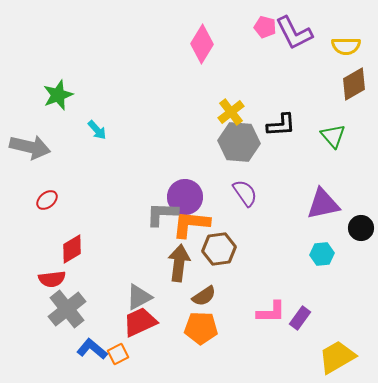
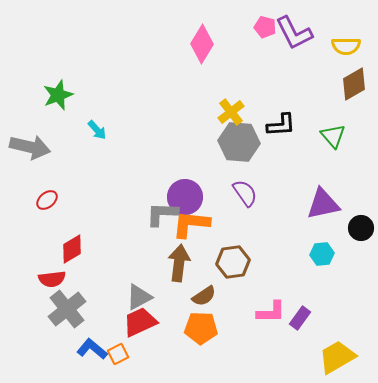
brown hexagon: moved 14 px right, 13 px down
